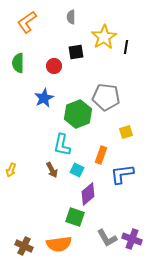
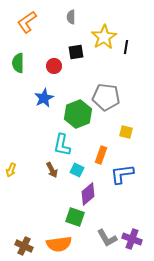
yellow square: rotated 32 degrees clockwise
